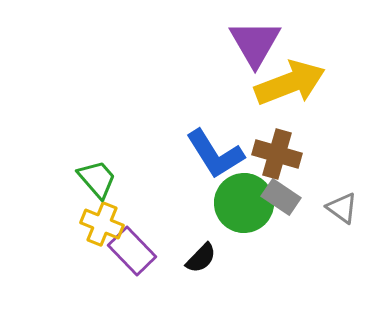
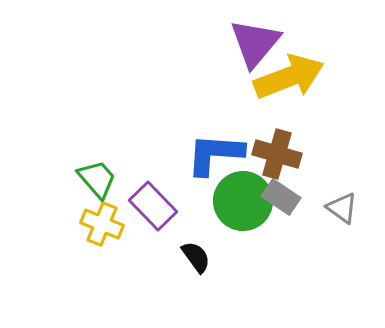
purple triangle: rotated 10 degrees clockwise
yellow arrow: moved 1 px left, 6 px up
blue L-shape: rotated 126 degrees clockwise
green circle: moved 1 px left, 2 px up
purple rectangle: moved 21 px right, 45 px up
black semicircle: moved 5 px left, 1 px up; rotated 80 degrees counterclockwise
